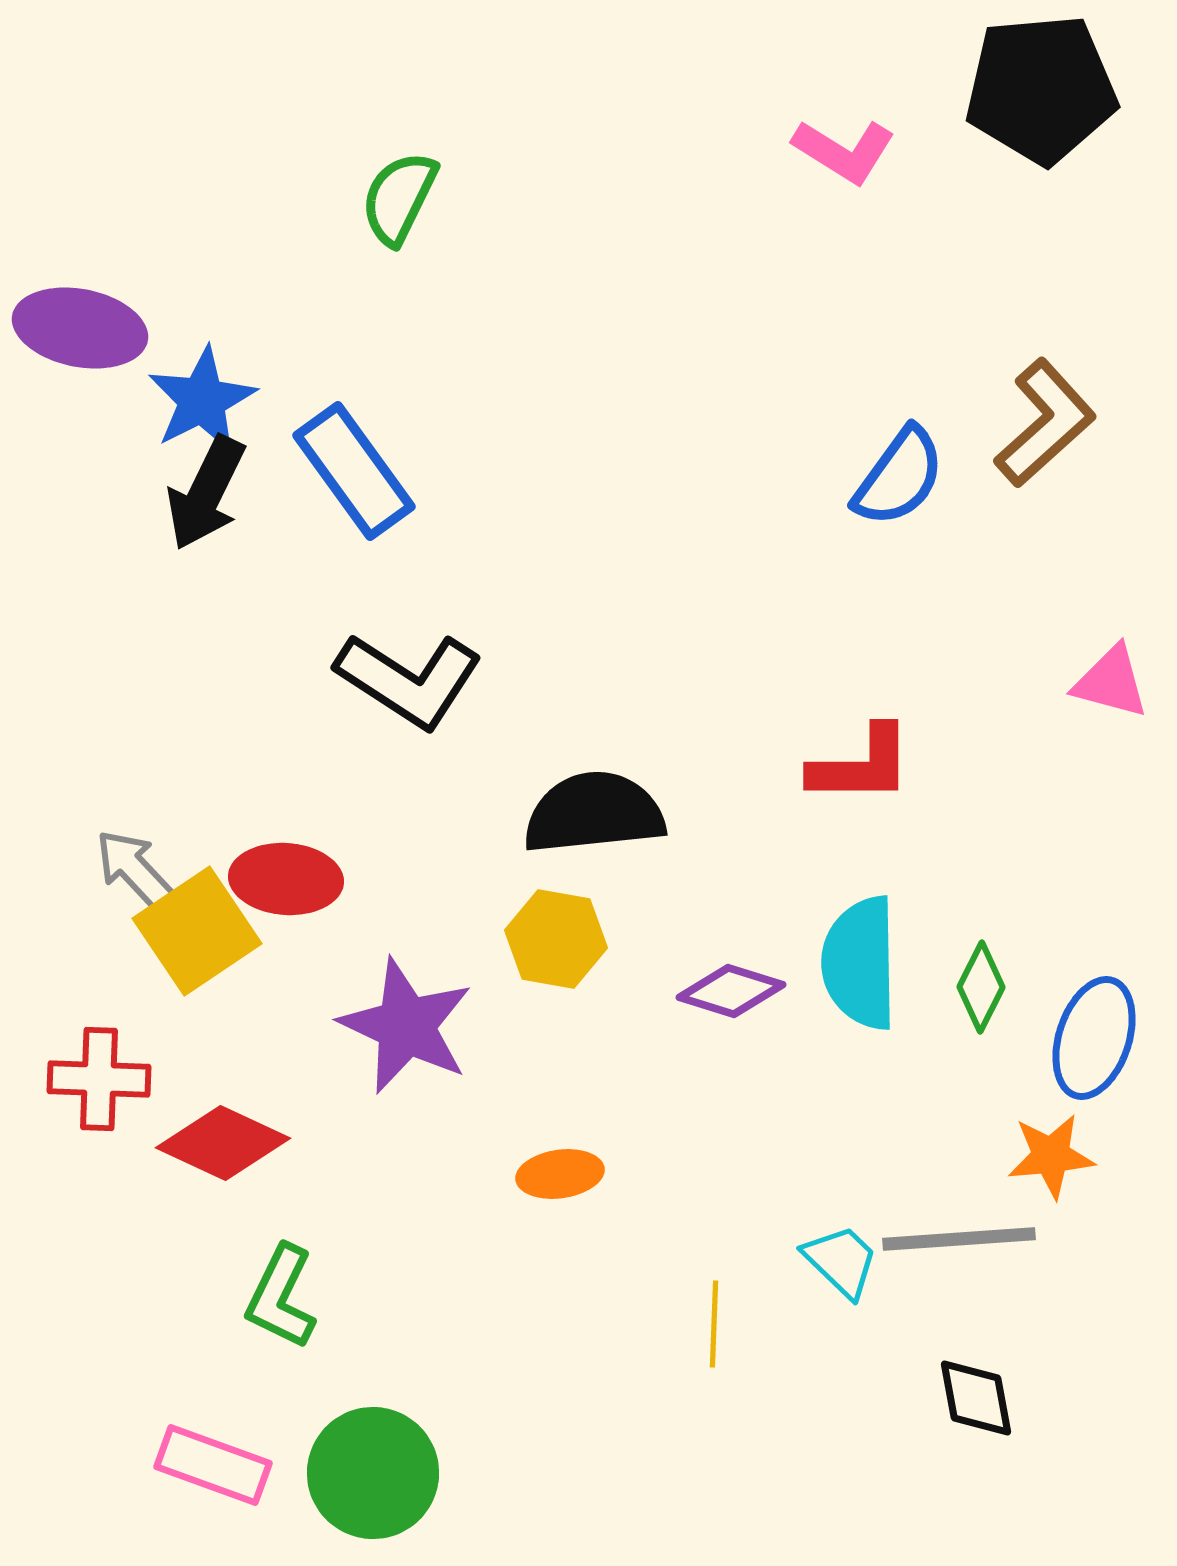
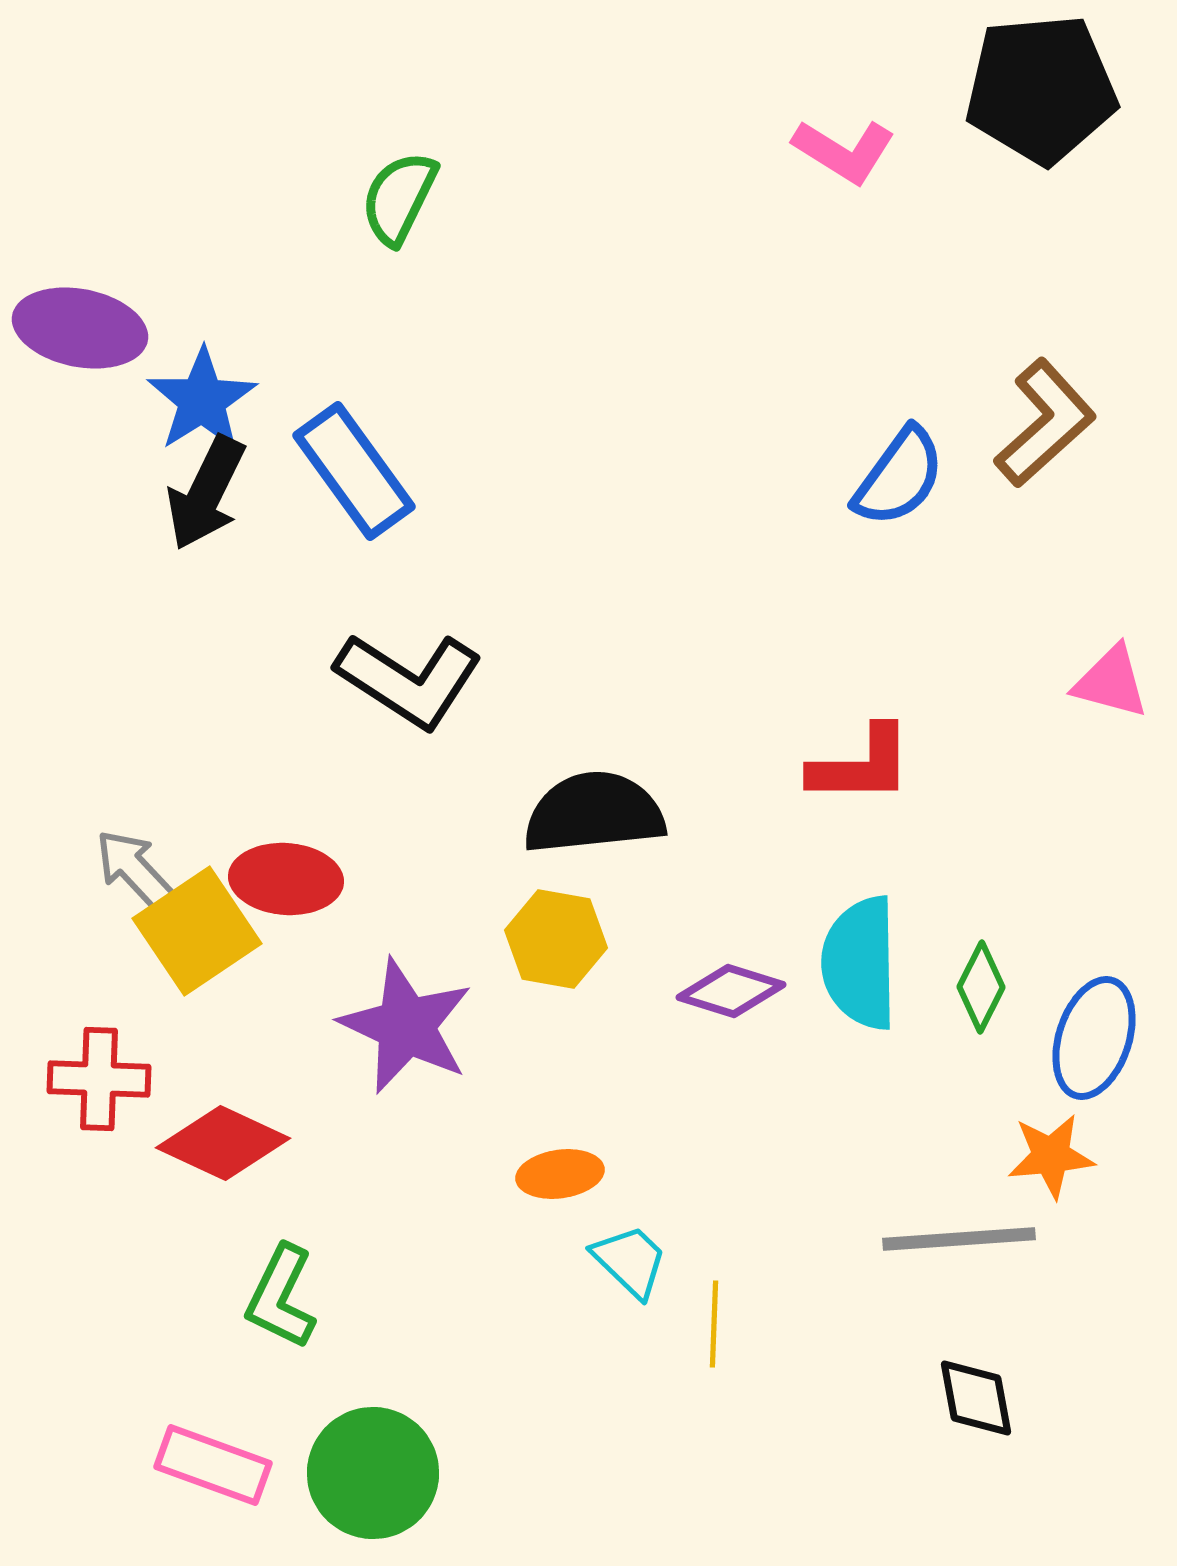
blue star: rotated 5 degrees counterclockwise
cyan trapezoid: moved 211 px left
